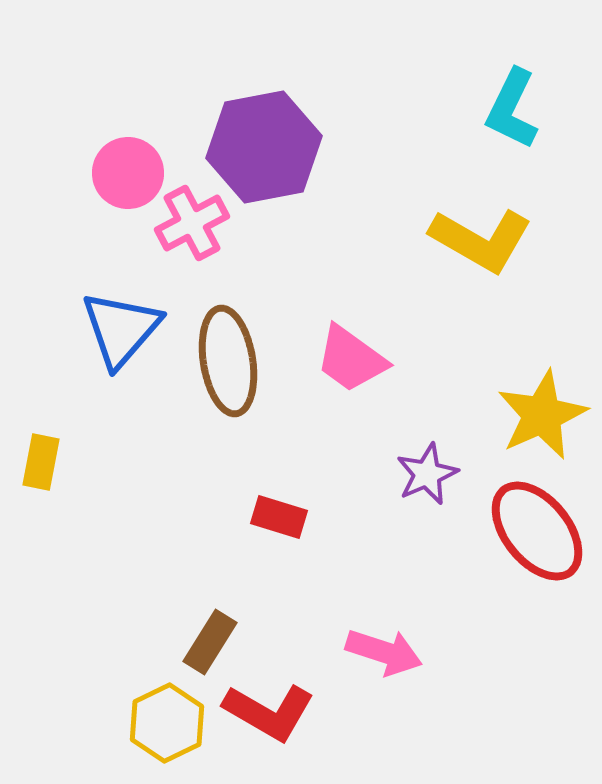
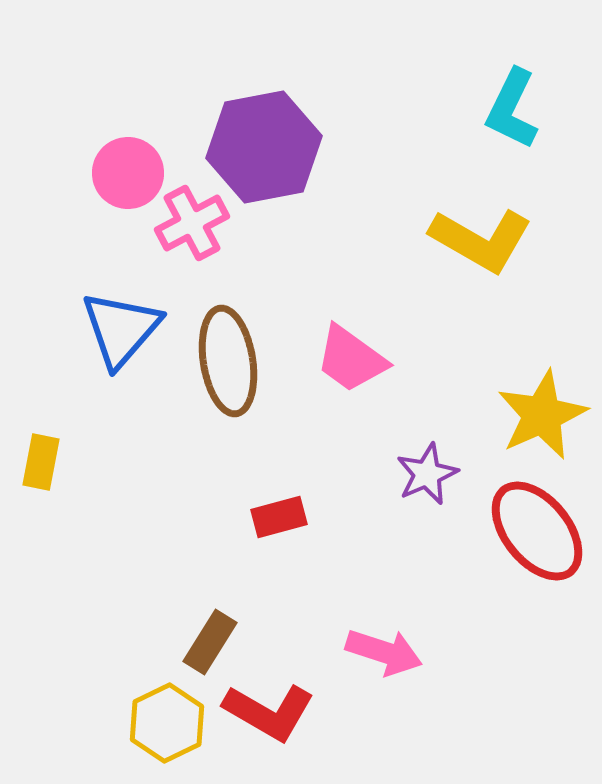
red rectangle: rotated 32 degrees counterclockwise
